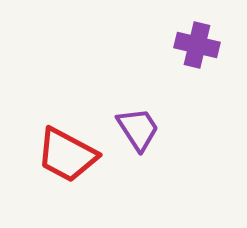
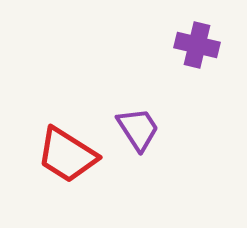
red trapezoid: rotated 4 degrees clockwise
